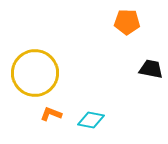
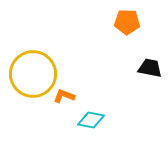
black trapezoid: moved 1 px left, 1 px up
yellow circle: moved 2 px left, 1 px down
orange L-shape: moved 13 px right, 18 px up
